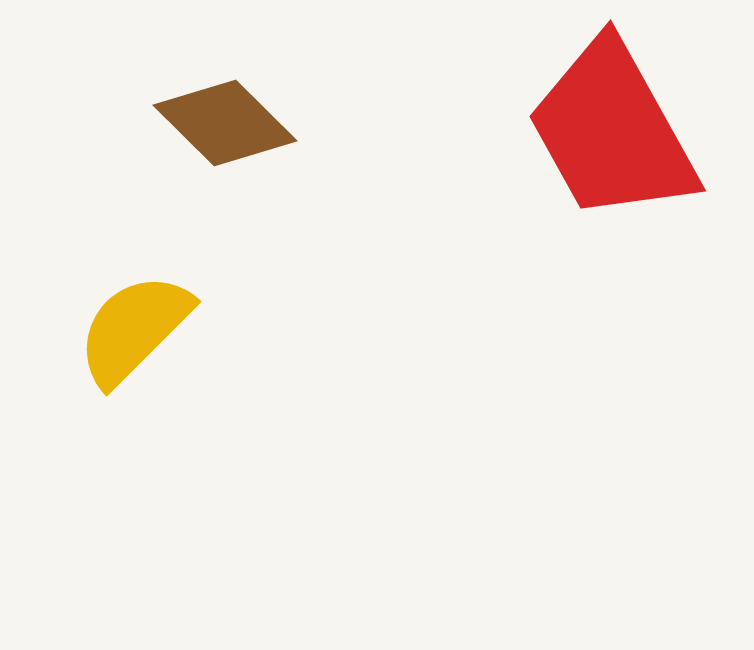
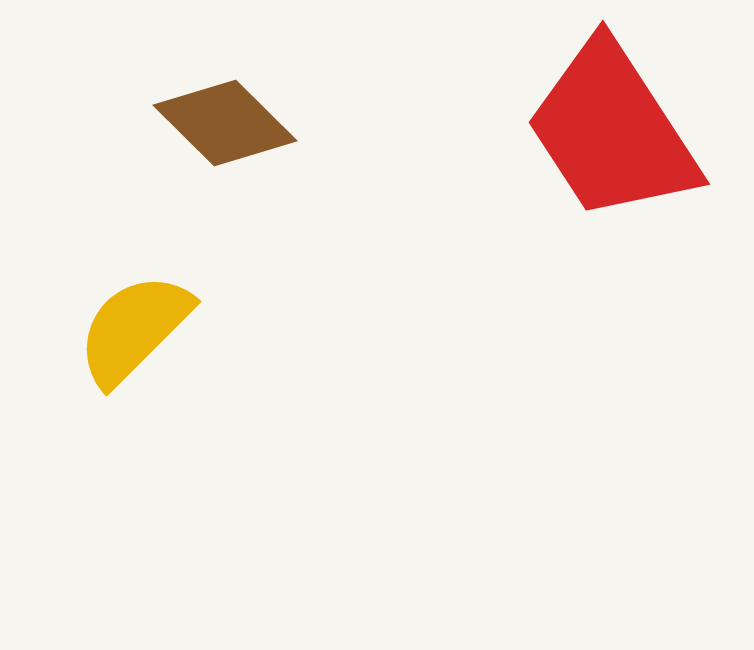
red trapezoid: rotated 4 degrees counterclockwise
